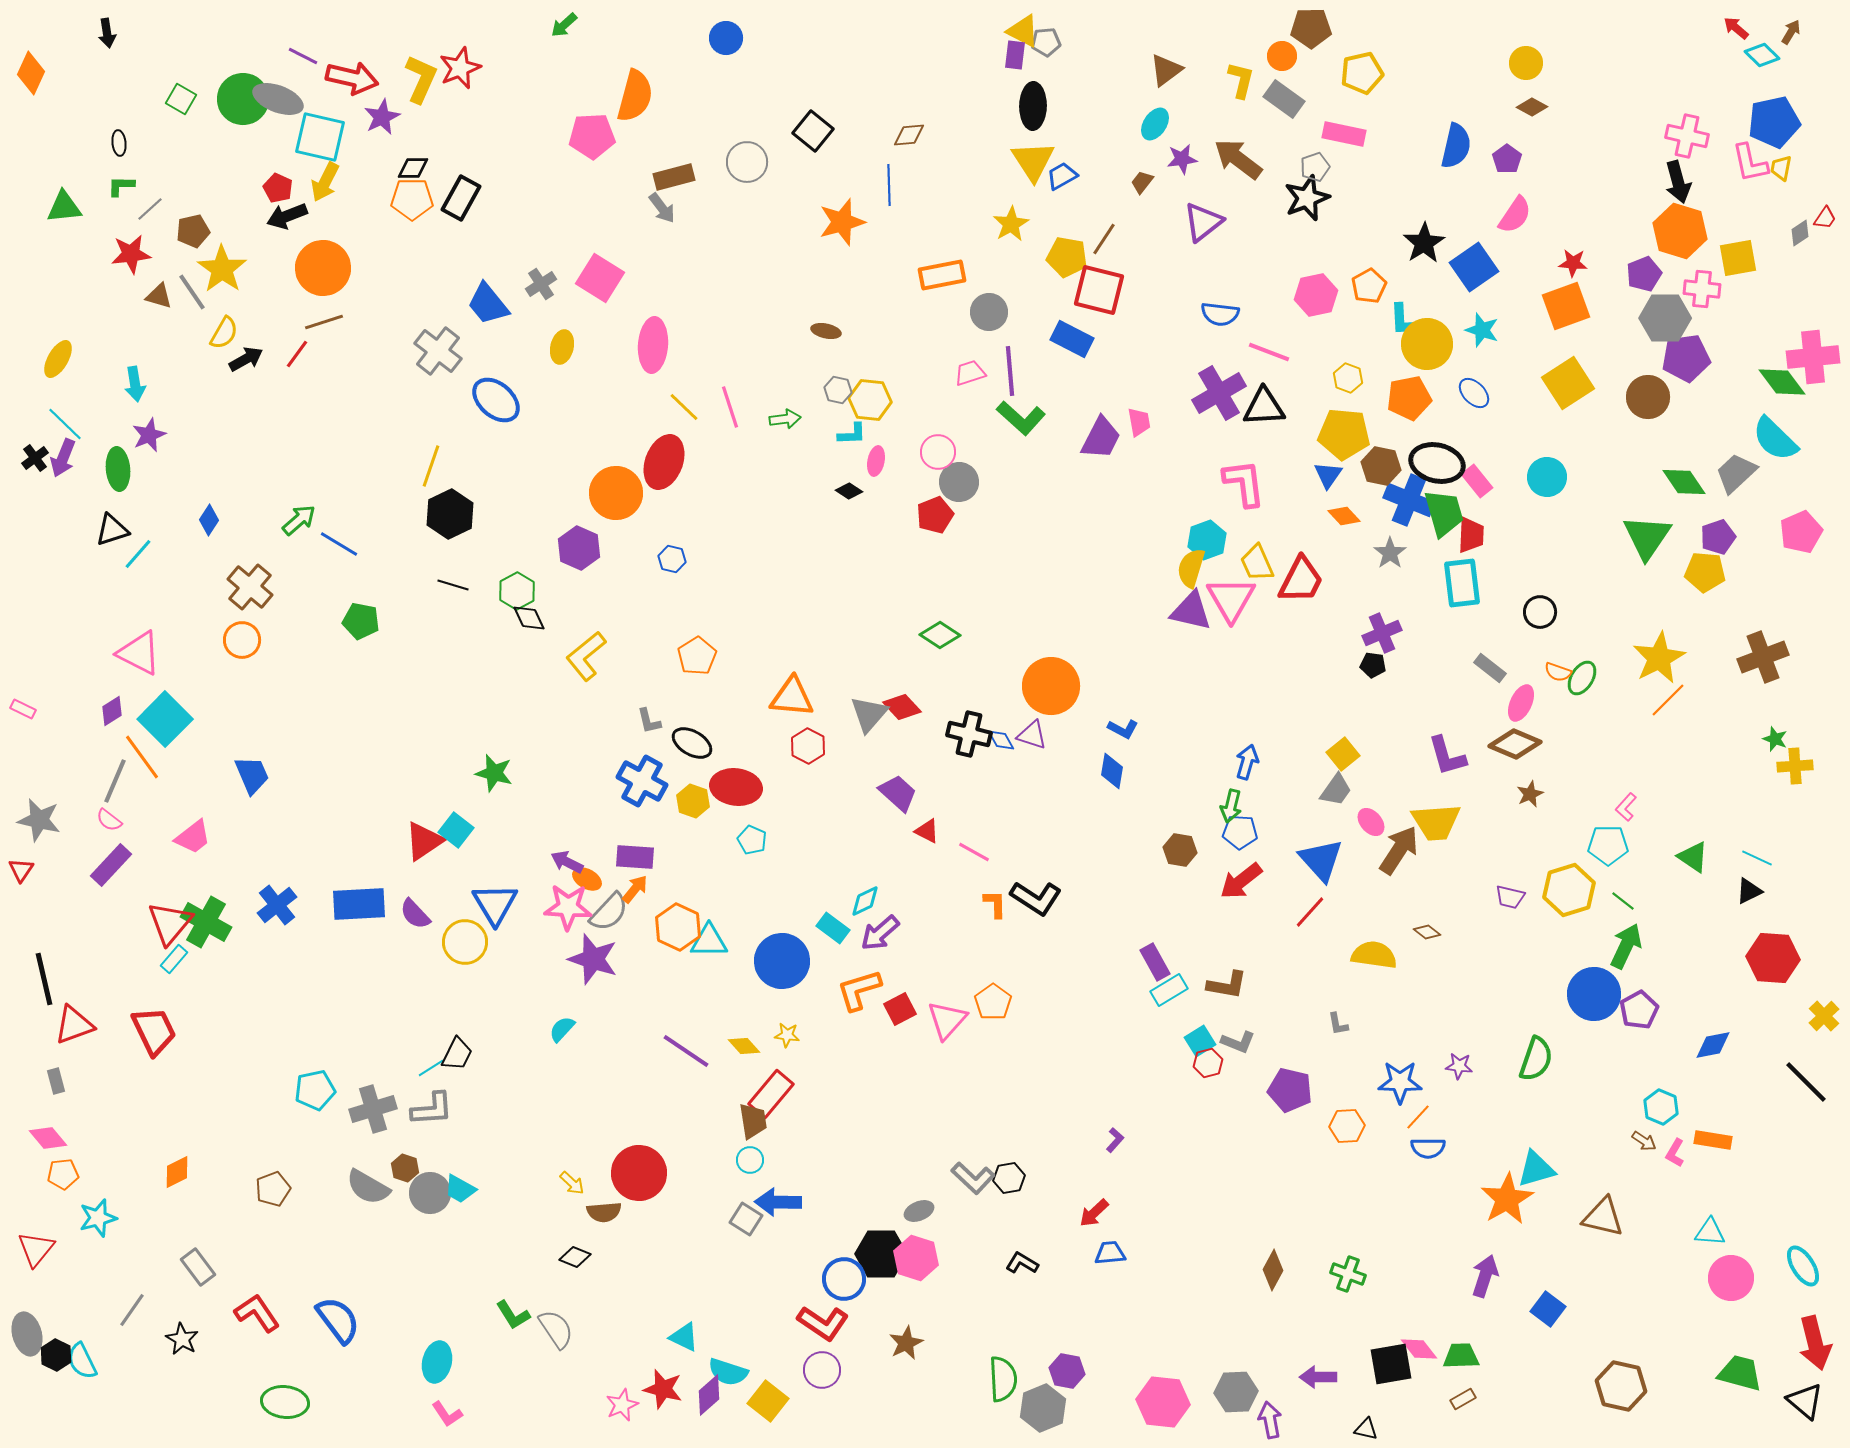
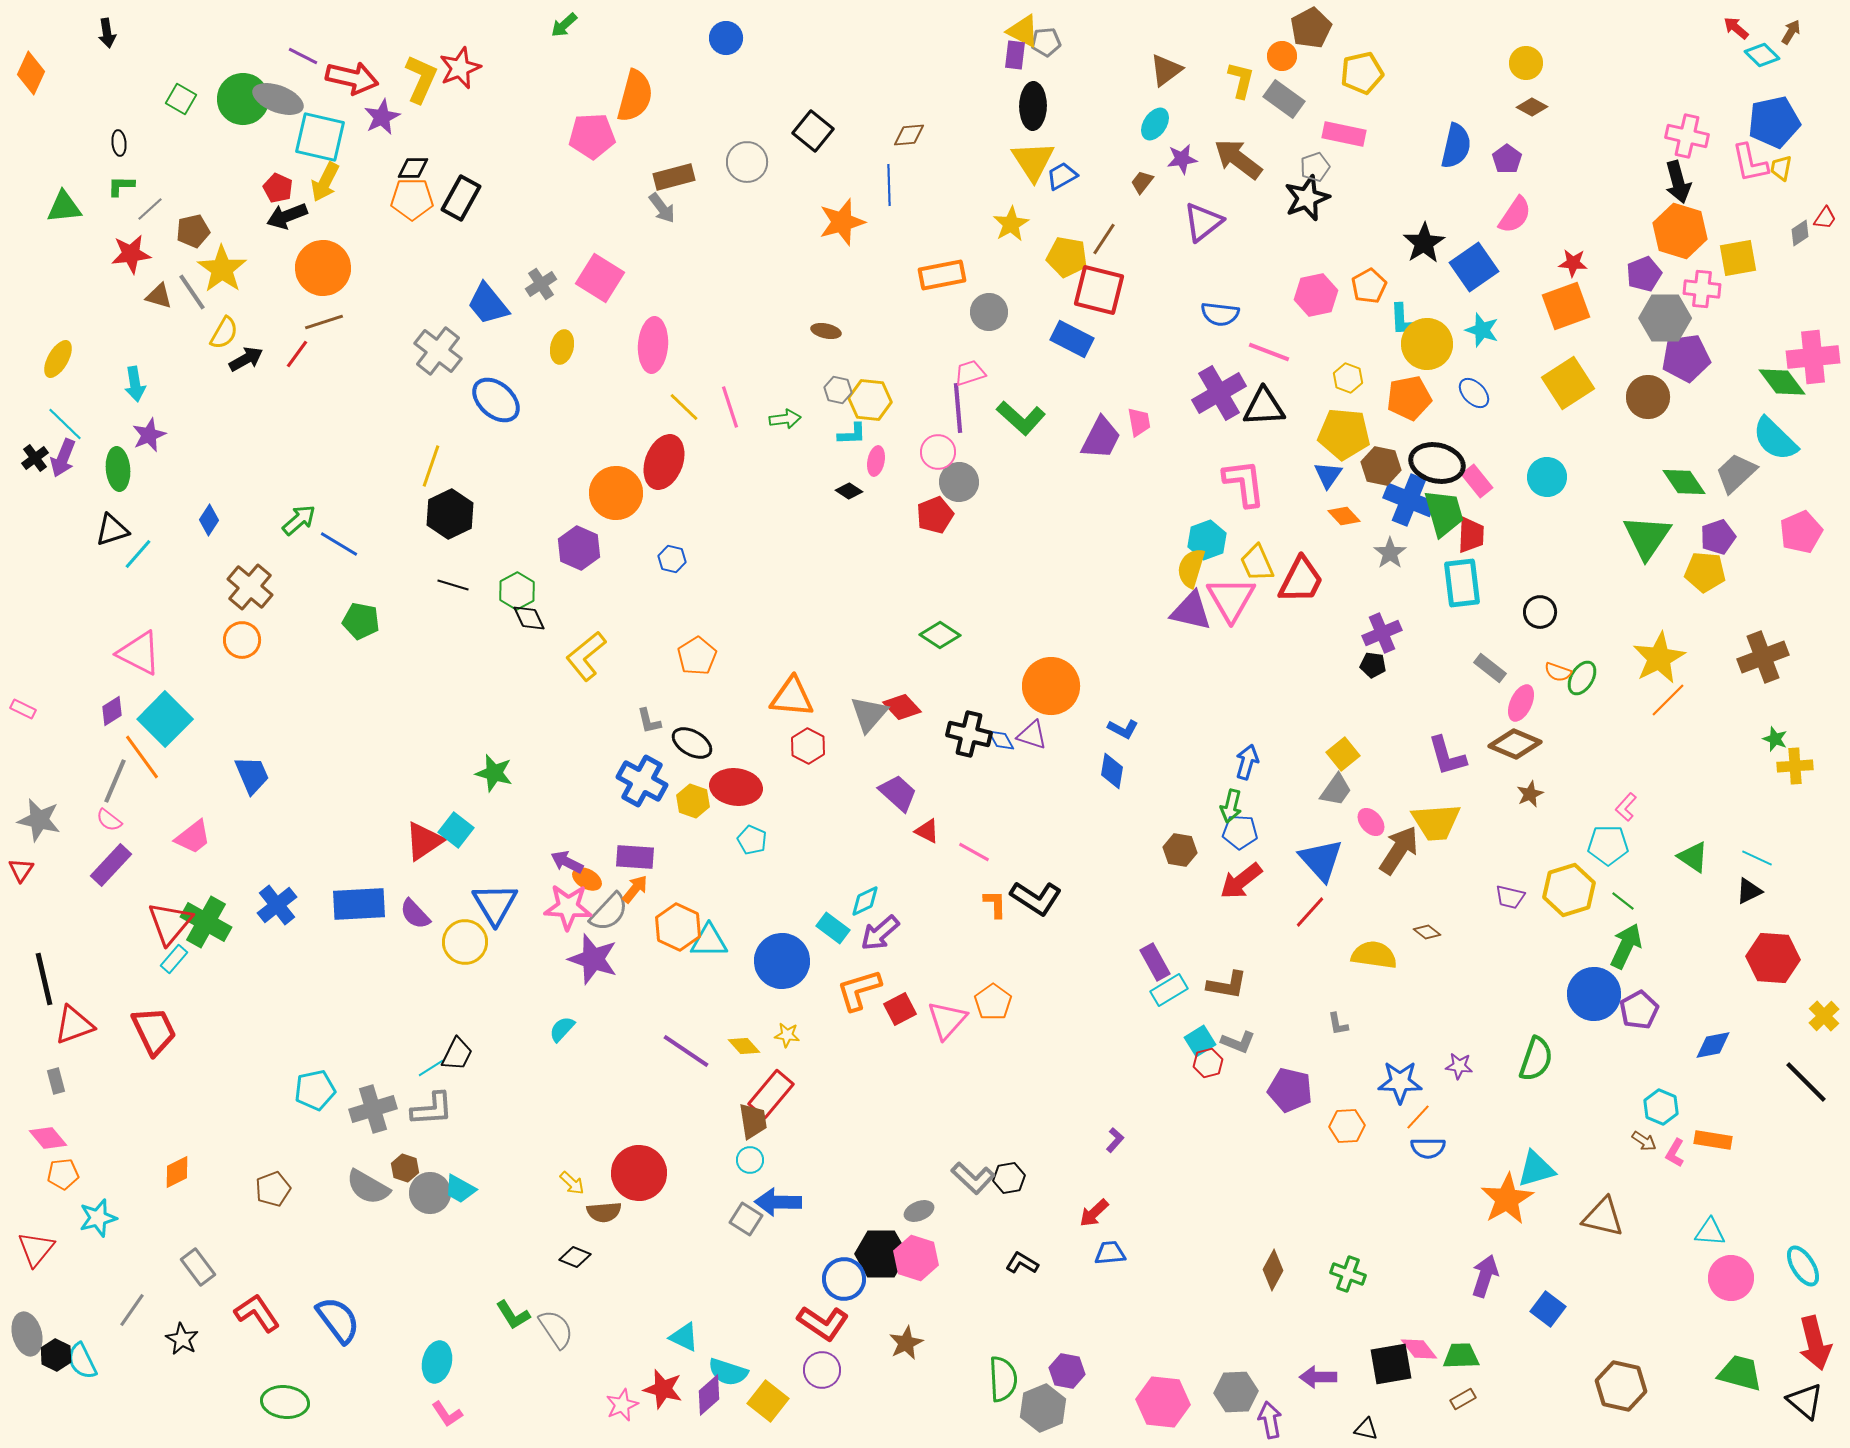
brown pentagon at (1311, 28): rotated 27 degrees counterclockwise
purple line at (1010, 371): moved 52 px left, 37 px down
